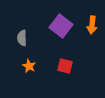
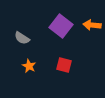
orange arrow: rotated 90 degrees clockwise
gray semicircle: rotated 56 degrees counterclockwise
red square: moved 1 px left, 1 px up
